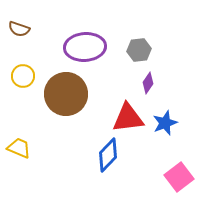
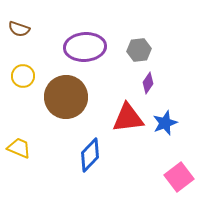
brown circle: moved 3 px down
blue diamond: moved 18 px left
